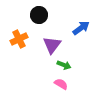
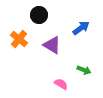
orange cross: rotated 24 degrees counterclockwise
purple triangle: rotated 36 degrees counterclockwise
green arrow: moved 20 px right, 5 px down
